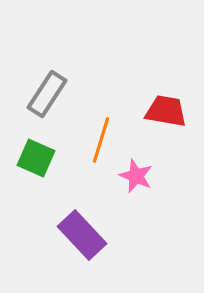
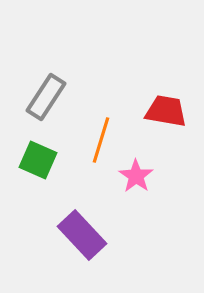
gray rectangle: moved 1 px left, 3 px down
green square: moved 2 px right, 2 px down
pink star: rotated 12 degrees clockwise
